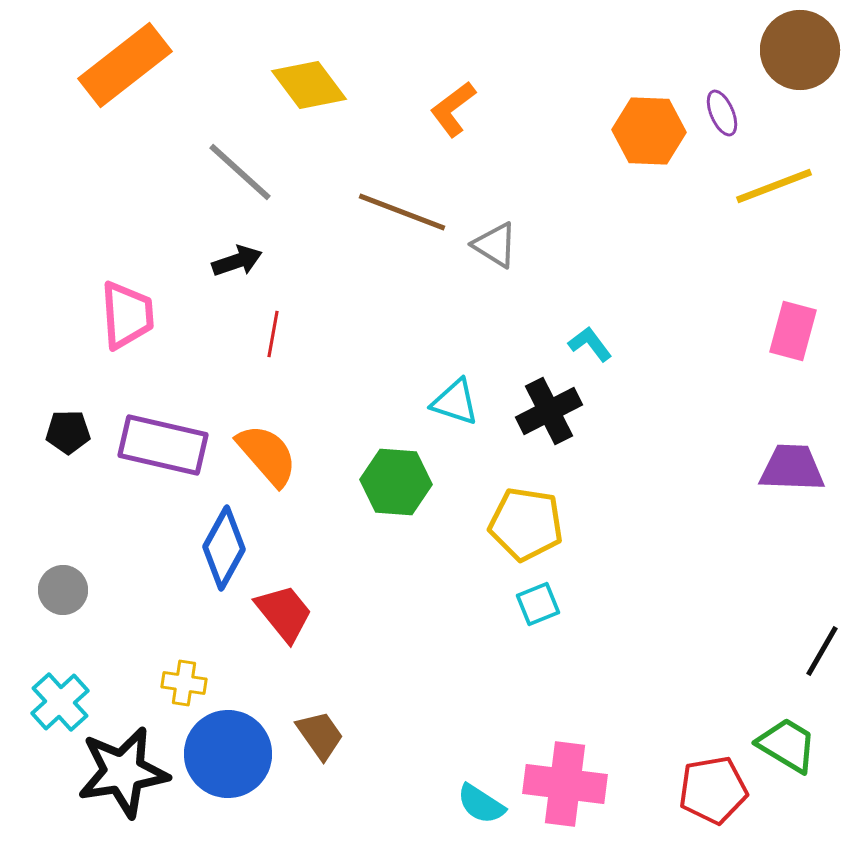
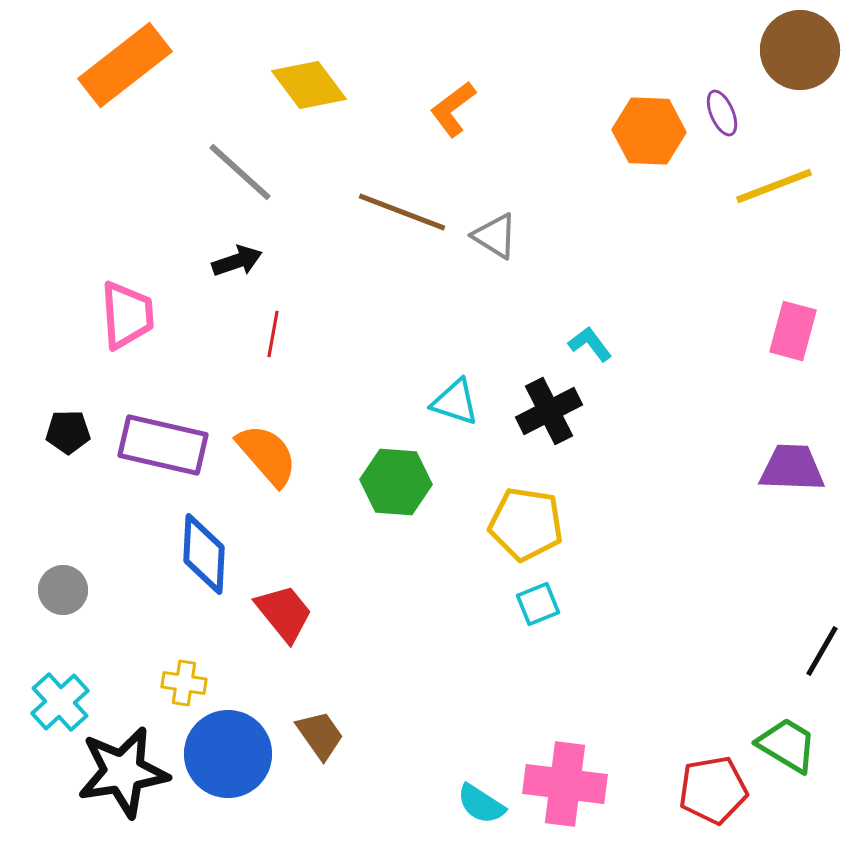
gray triangle: moved 9 px up
blue diamond: moved 20 px left, 6 px down; rotated 26 degrees counterclockwise
